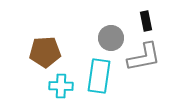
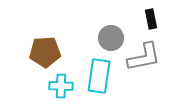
black rectangle: moved 5 px right, 2 px up
